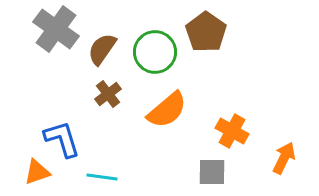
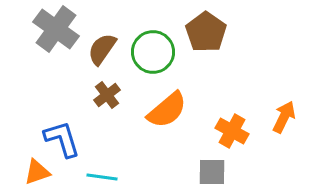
green circle: moved 2 px left
brown cross: moved 1 px left, 1 px down
orange arrow: moved 41 px up
